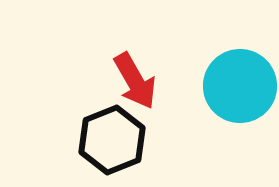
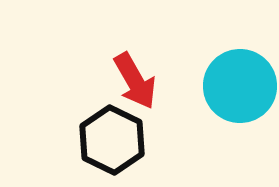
black hexagon: rotated 12 degrees counterclockwise
